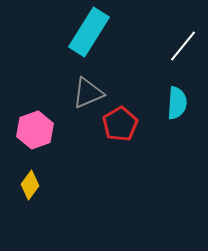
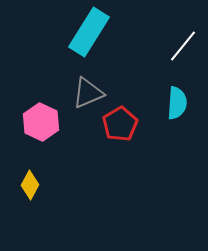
pink hexagon: moved 6 px right, 8 px up; rotated 15 degrees counterclockwise
yellow diamond: rotated 8 degrees counterclockwise
